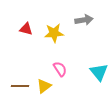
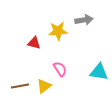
red triangle: moved 8 px right, 14 px down
yellow star: moved 4 px right, 2 px up
cyan triangle: rotated 42 degrees counterclockwise
brown line: rotated 12 degrees counterclockwise
